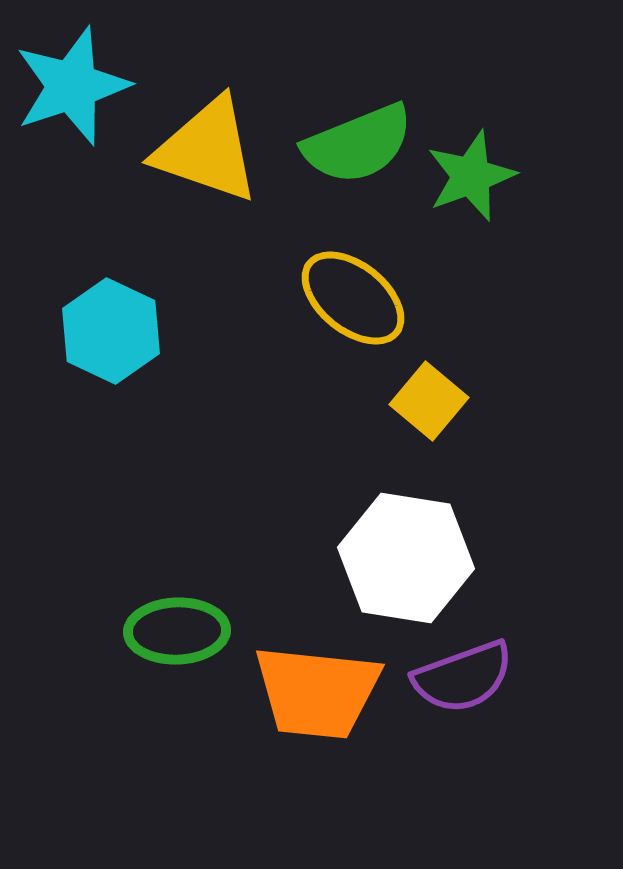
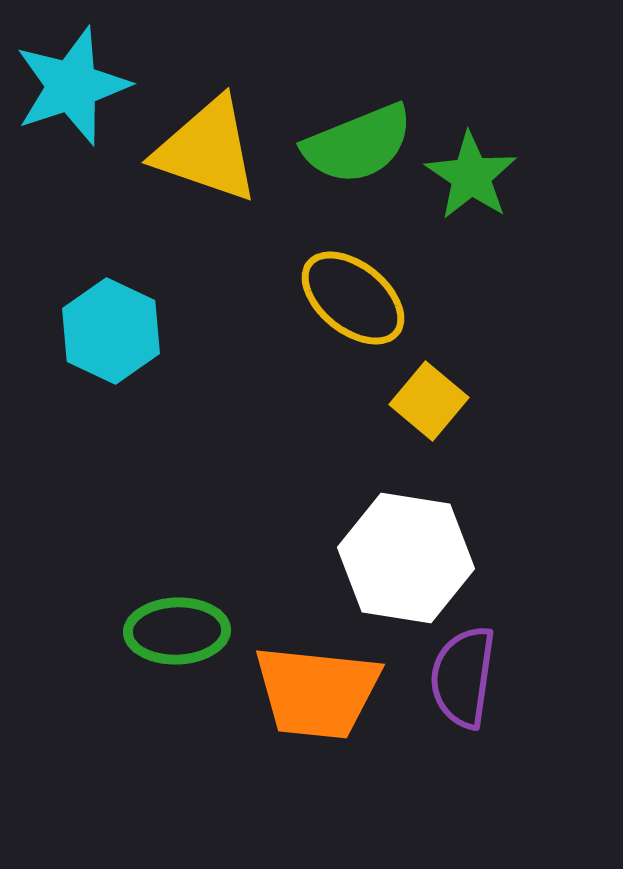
green star: rotated 18 degrees counterclockwise
purple semicircle: rotated 118 degrees clockwise
